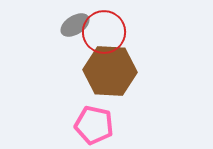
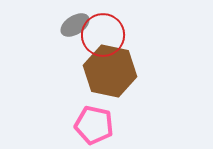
red circle: moved 1 px left, 3 px down
brown hexagon: rotated 9 degrees clockwise
